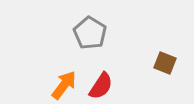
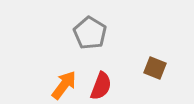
brown square: moved 10 px left, 5 px down
red semicircle: rotated 12 degrees counterclockwise
